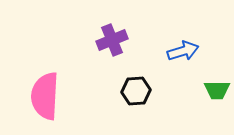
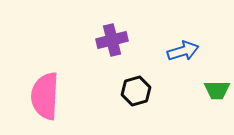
purple cross: rotated 8 degrees clockwise
black hexagon: rotated 12 degrees counterclockwise
